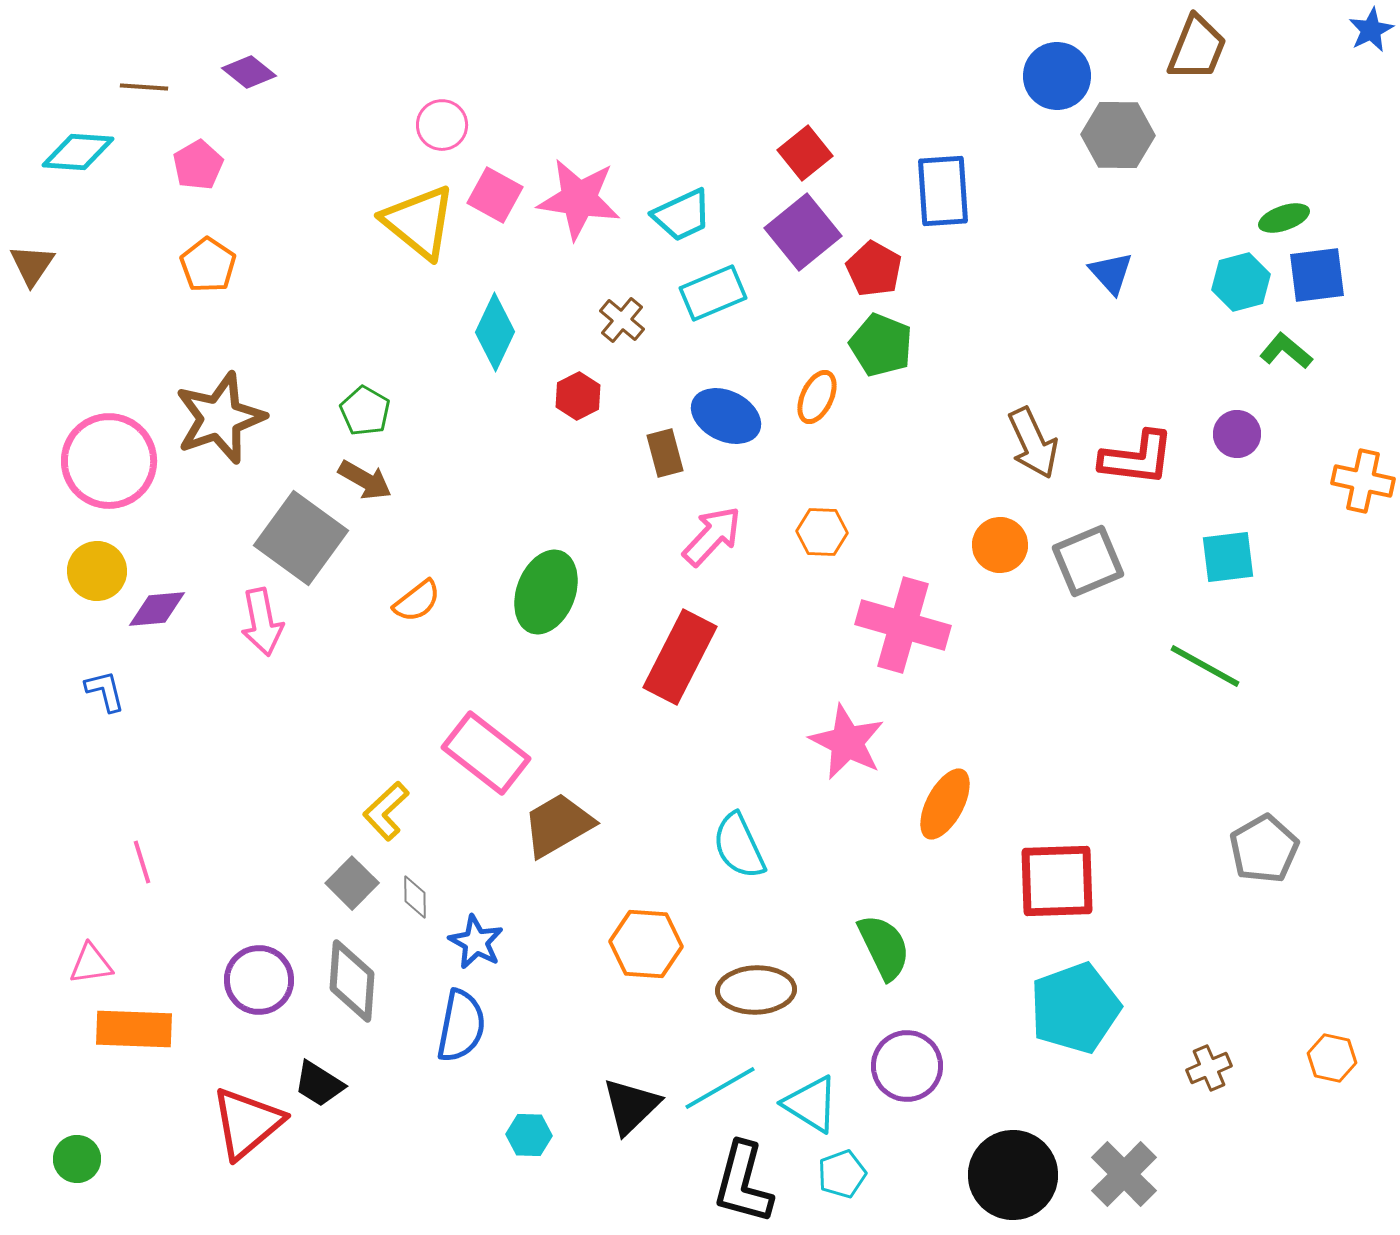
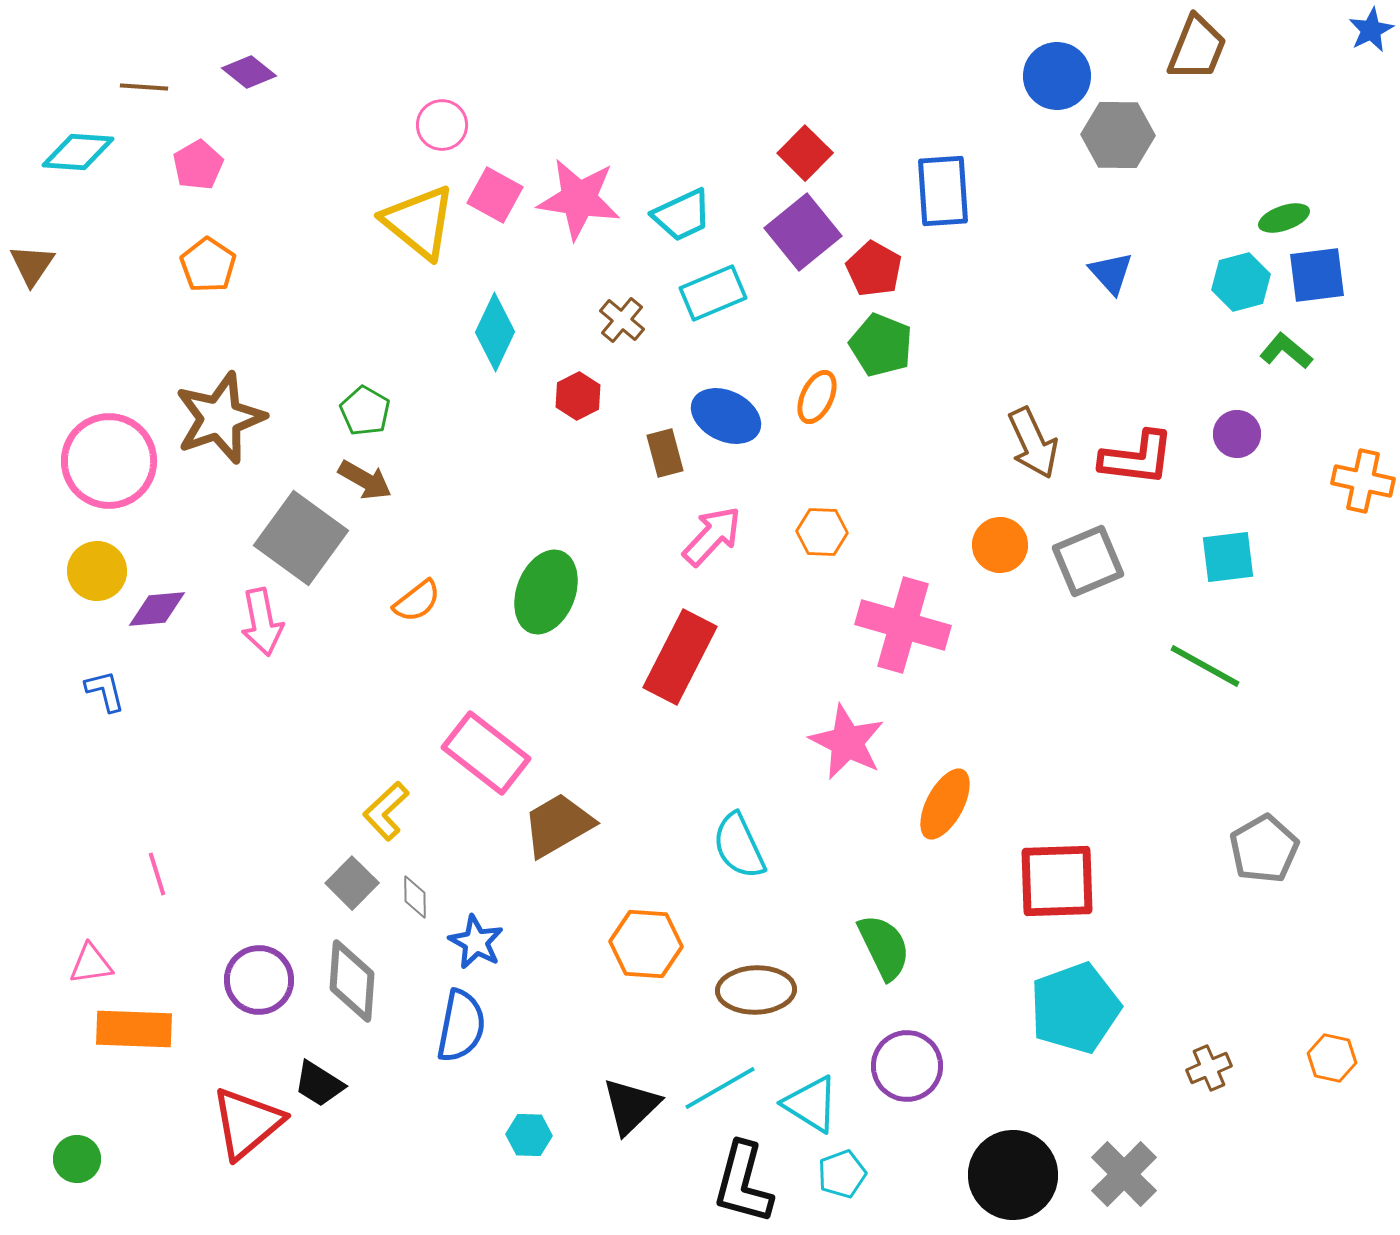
red square at (805, 153): rotated 6 degrees counterclockwise
pink line at (142, 862): moved 15 px right, 12 px down
